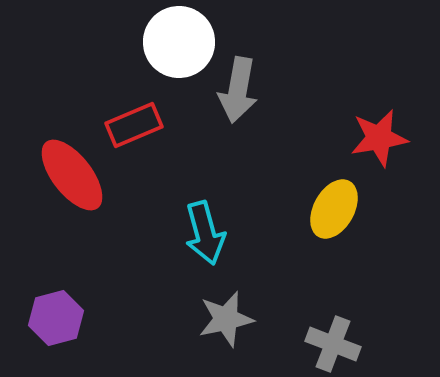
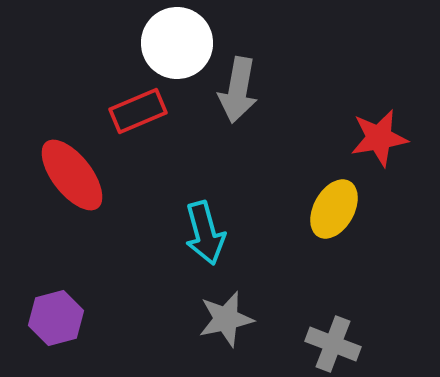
white circle: moved 2 px left, 1 px down
red rectangle: moved 4 px right, 14 px up
